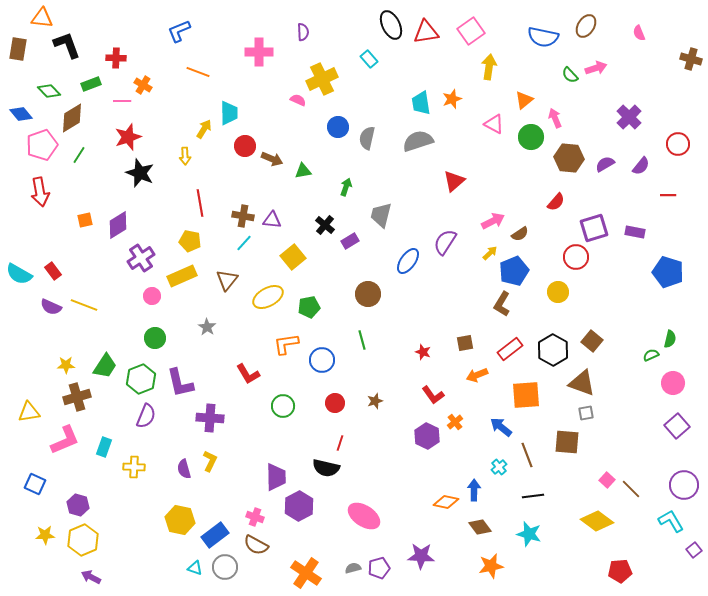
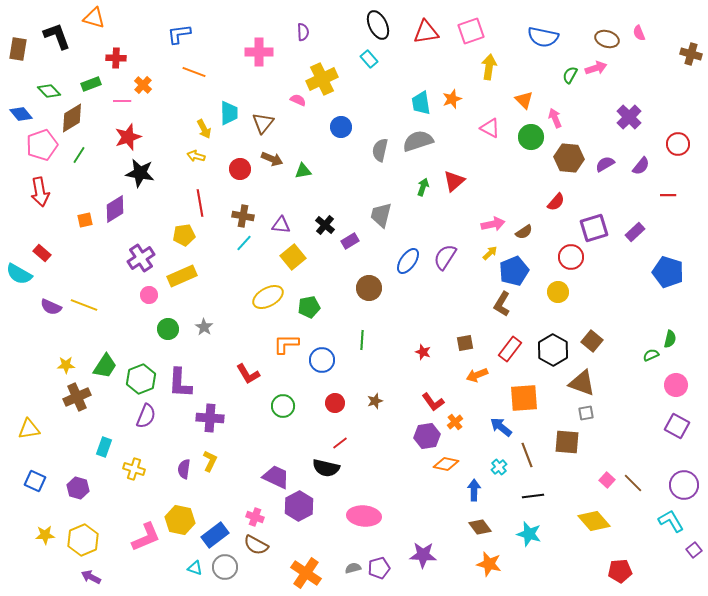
orange triangle at (42, 18): moved 52 px right; rotated 10 degrees clockwise
black ellipse at (391, 25): moved 13 px left
brown ellipse at (586, 26): moved 21 px right, 13 px down; rotated 75 degrees clockwise
blue L-shape at (179, 31): moved 3 px down; rotated 15 degrees clockwise
pink square at (471, 31): rotated 16 degrees clockwise
black L-shape at (67, 45): moved 10 px left, 9 px up
brown cross at (691, 59): moved 5 px up
orange line at (198, 72): moved 4 px left
green semicircle at (570, 75): rotated 72 degrees clockwise
orange cross at (143, 85): rotated 12 degrees clockwise
orange triangle at (524, 100): rotated 36 degrees counterclockwise
pink triangle at (494, 124): moved 4 px left, 4 px down
blue circle at (338, 127): moved 3 px right
yellow arrow at (204, 129): rotated 120 degrees clockwise
gray semicircle at (367, 138): moved 13 px right, 12 px down
red circle at (245, 146): moved 5 px left, 23 px down
yellow arrow at (185, 156): moved 11 px right; rotated 108 degrees clockwise
black star at (140, 173): rotated 12 degrees counterclockwise
green arrow at (346, 187): moved 77 px right
purple triangle at (272, 220): moved 9 px right, 5 px down
pink arrow at (493, 221): moved 3 px down; rotated 15 degrees clockwise
purple diamond at (118, 225): moved 3 px left, 16 px up
purple rectangle at (635, 232): rotated 54 degrees counterclockwise
brown semicircle at (520, 234): moved 4 px right, 2 px up
yellow pentagon at (190, 241): moved 6 px left, 6 px up; rotated 20 degrees counterclockwise
purple semicircle at (445, 242): moved 15 px down
red circle at (576, 257): moved 5 px left
red rectangle at (53, 271): moved 11 px left, 18 px up; rotated 12 degrees counterclockwise
brown triangle at (227, 280): moved 36 px right, 157 px up
brown circle at (368, 294): moved 1 px right, 6 px up
pink circle at (152, 296): moved 3 px left, 1 px up
gray star at (207, 327): moved 3 px left
green circle at (155, 338): moved 13 px right, 9 px up
green line at (362, 340): rotated 18 degrees clockwise
orange L-shape at (286, 344): rotated 8 degrees clockwise
red rectangle at (510, 349): rotated 15 degrees counterclockwise
purple L-shape at (180, 383): rotated 16 degrees clockwise
pink circle at (673, 383): moved 3 px right, 2 px down
red L-shape at (433, 395): moved 7 px down
orange square at (526, 395): moved 2 px left, 3 px down
brown cross at (77, 397): rotated 8 degrees counterclockwise
yellow triangle at (29, 412): moved 17 px down
purple square at (677, 426): rotated 20 degrees counterclockwise
purple hexagon at (427, 436): rotated 25 degrees clockwise
pink L-shape at (65, 440): moved 81 px right, 97 px down
red line at (340, 443): rotated 35 degrees clockwise
yellow cross at (134, 467): moved 2 px down; rotated 15 degrees clockwise
purple semicircle at (184, 469): rotated 24 degrees clockwise
purple trapezoid at (276, 477): rotated 64 degrees counterclockwise
blue square at (35, 484): moved 3 px up
brown line at (631, 489): moved 2 px right, 6 px up
orange diamond at (446, 502): moved 38 px up
purple hexagon at (78, 505): moved 17 px up
pink ellipse at (364, 516): rotated 28 degrees counterclockwise
yellow diamond at (597, 521): moved 3 px left; rotated 12 degrees clockwise
purple star at (421, 556): moved 2 px right, 1 px up
orange star at (491, 566): moved 2 px left, 2 px up; rotated 25 degrees clockwise
